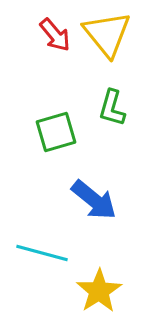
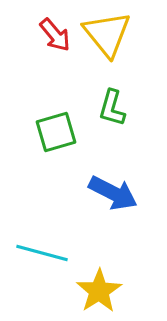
blue arrow: moved 19 px right, 7 px up; rotated 12 degrees counterclockwise
